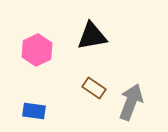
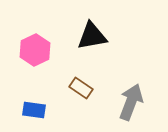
pink hexagon: moved 2 px left
brown rectangle: moved 13 px left
blue rectangle: moved 1 px up
